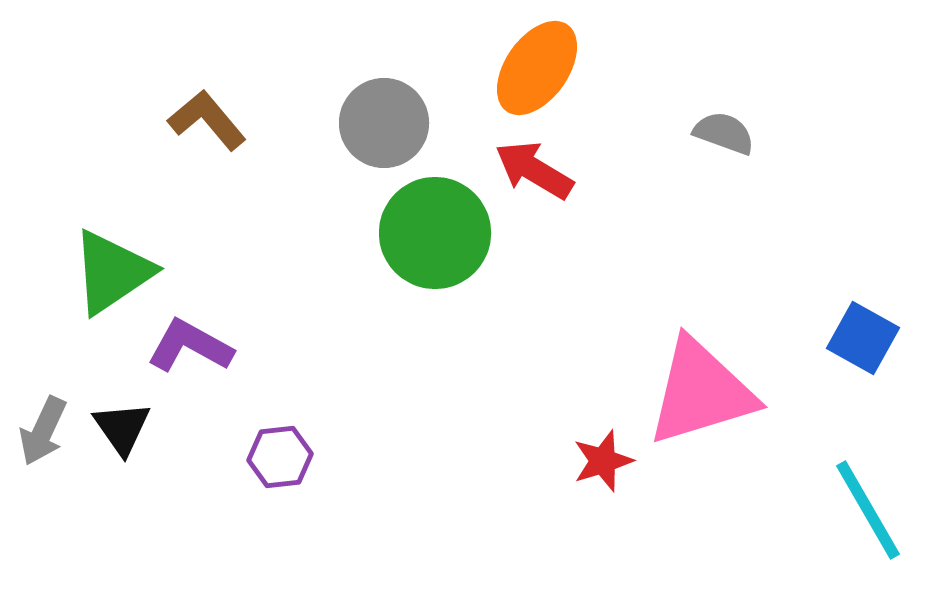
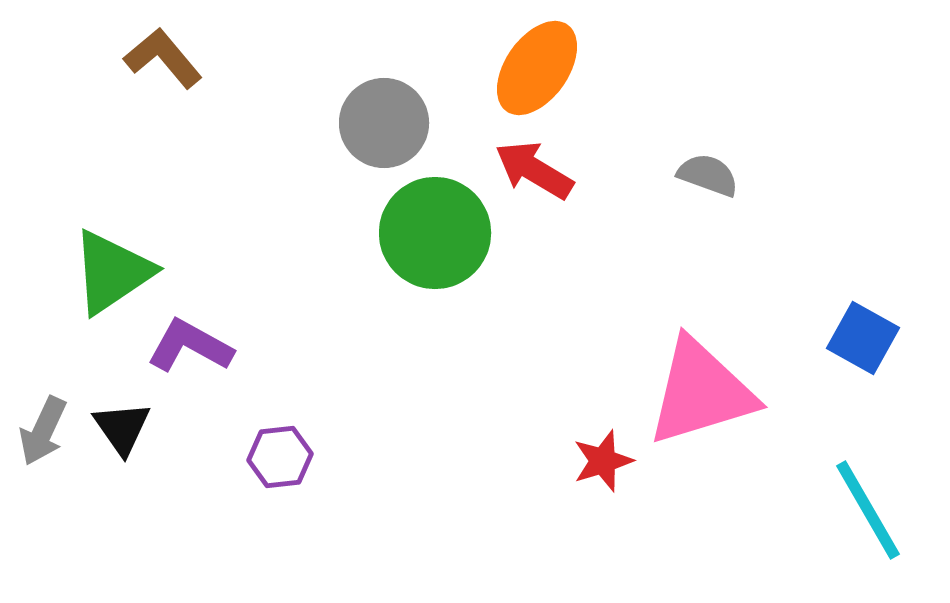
brown L-shape: moved 44 px left, 62 px up
gray semicircle: moved 16 px left, 42 px down
